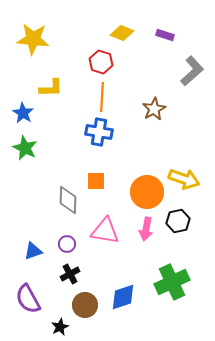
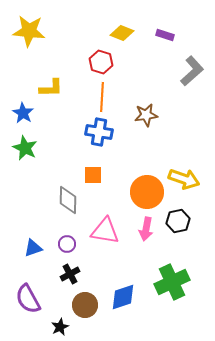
yellow star: moved 4 px left, 8 px up
brown star: moved 8 px left, 6 px down; rotated 20 degrees clockwise
orange square: moved 3 px left, 6 px up
blue triangle: moved 3 px up
